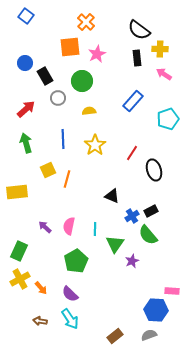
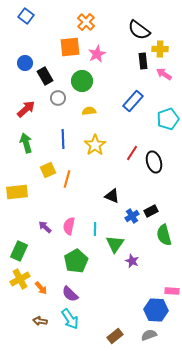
black rectangle at (137, 58): moved 6 px right, 3 px down
black ellipse at (154, 170): moved 8 px up
green semicircle at (148, 235): moved 16 px right; rotated 25 degrees clockwise
purple star at (132, 261): rotated 24 degrees counterclockwise
